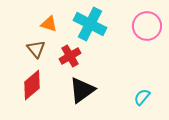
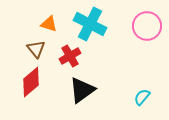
red diamond: moved 1 px left, 3 px up
